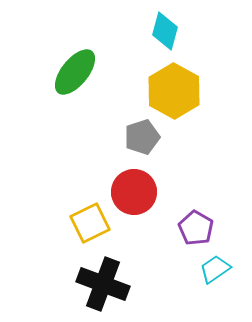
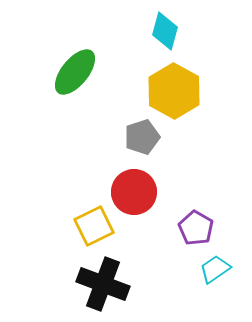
yellow square: moved 4 px right, 3 px down
